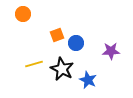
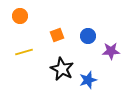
orange circle: moved 3 px left, 2 px down
blue circle: moved 12 px right, 7 px up
yellow line: moved 10 px left, 12 px up
blue star: rotated 30 degrees clockwise
